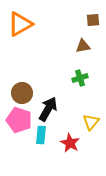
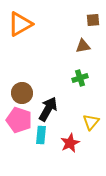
red star: rotated 18 degrees clockwise
